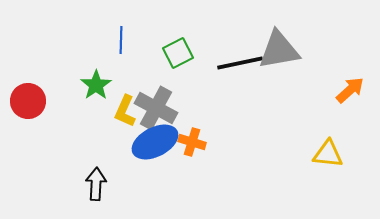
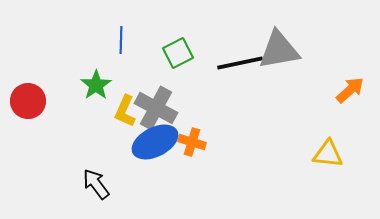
black arrow: rotated 40 degrees counterclockwise
